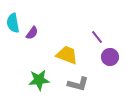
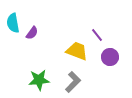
purple line: moved 2 px up
yellow trapezoid: moved 10 px right, 4 px up
gray L-shape: moved 5 px left, 2 px up; rotated 60 degrees counterclockwise
